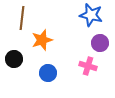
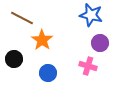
brown line: rotated 70 degrees counterclockwise
orange star: rotated 20 degrees counterclockwise
